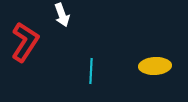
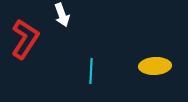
red L-shape: moved 3 px up
